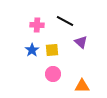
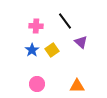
black line: rotated 24 degrees clockwise
pink cross: moved 1 px left, 1 px down
yellow square: rotated 32 degrees counterclockwise
pink circle: moved 16 px left, 10 px down
orange triangle: moved 5 px left
